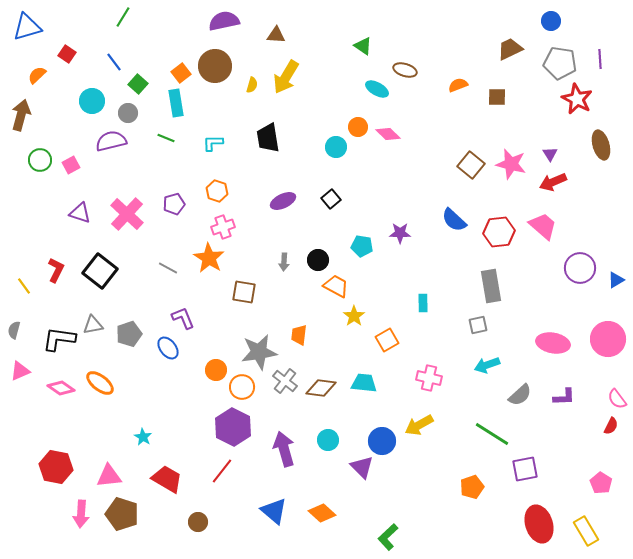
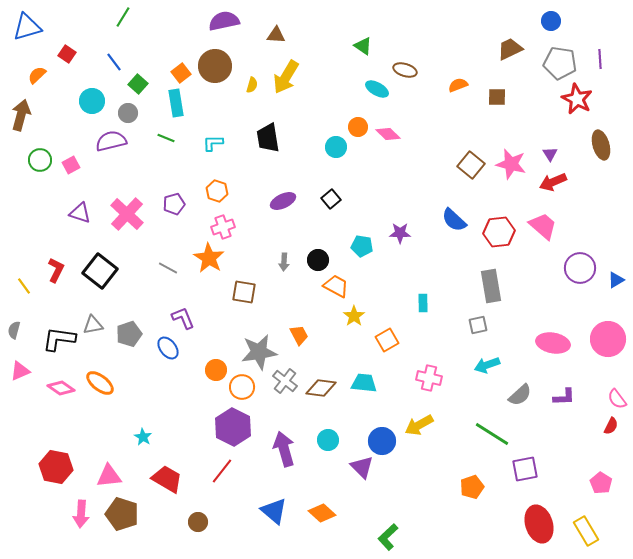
orange trapezoid at (299, 335): rotated 145 degrees clockwise
